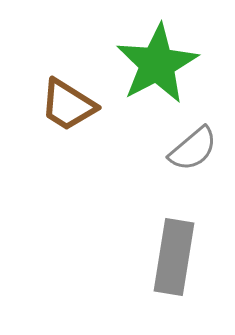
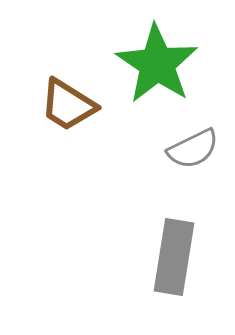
green star: rotated 10 degrees counterclockwise
gray semicircle: rotated 14 degrees clockwise
